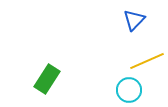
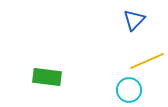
green rectangle: moved 2 px up; rotated 64 degrees clockwise
